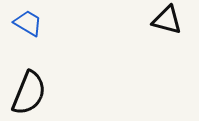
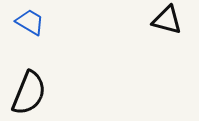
blue trapezoid: moved 2 px right, 1 px up
